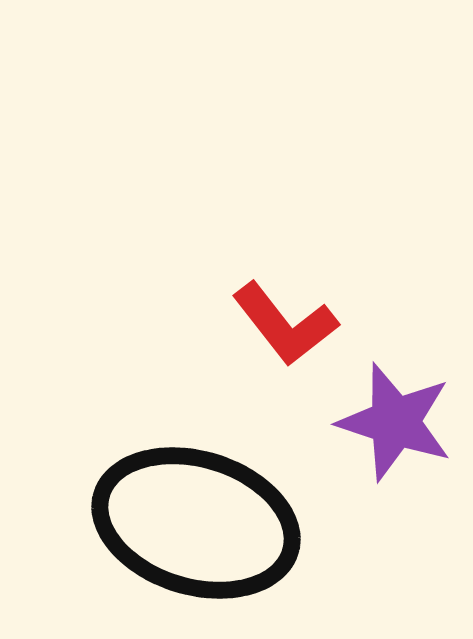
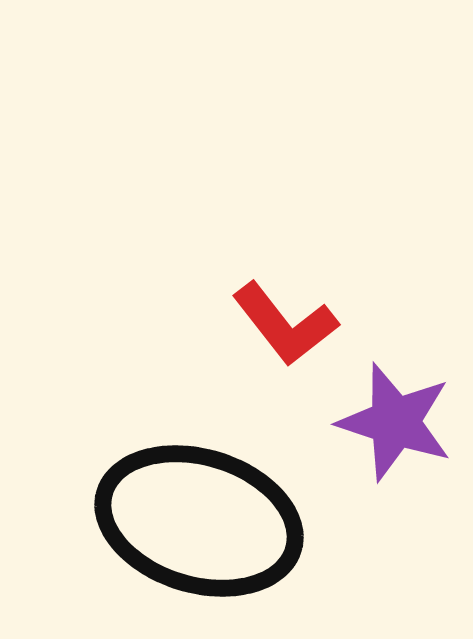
black ellipse: moved 3 px right, 2 px up
